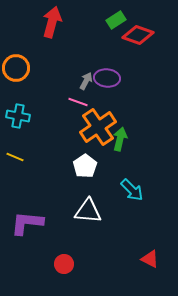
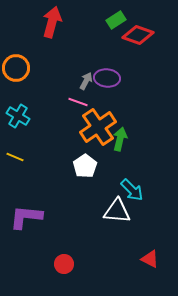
cyan cross: rotated 20 degrees clockwise
white triangle: moved 29 px right
purple L-shape: moved 1 px left, 6 px up
